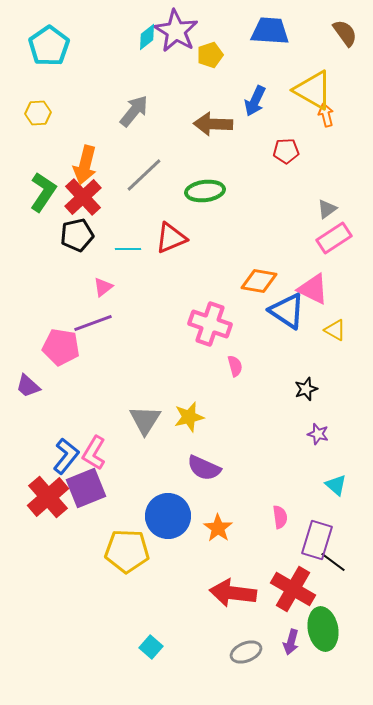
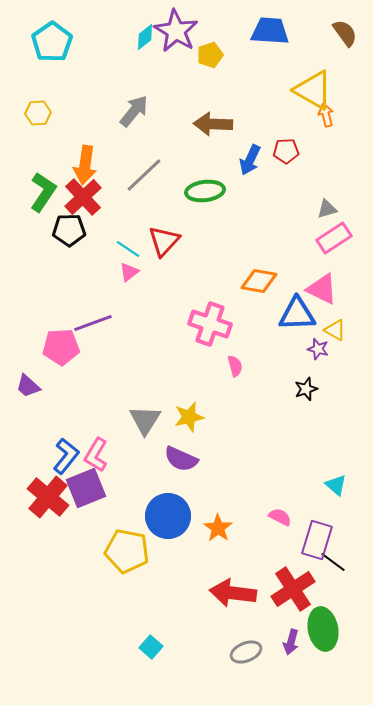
cyan diamond at (147, 37): moved 2 px left
cyan pentagon at (49, 46): moved 3 px right, 4 px up
blue arrow at (255, 101): moved 5 px left, 59 px down
orange arrow at (85, 165): rotated 6 degrees counterclockwise
gray triangle at (327, 209): rotated 20 degrees clockwise
black pentagon at (77, 235): moved 8 px left, 5 px up; rotated 12 degrees clockwise
red triangle at (171, 238): moved 7 px left, 3 px down; rotated 24 degrees counterclockwise
cyan line at (128, 249): rotated 35 degrees clockwise
pink triangle at (103, 287): moved 26 px right, 15 px up
pink triangle at (313, 289): moved 9 px right
blue triangle at (287, 311): moved 10 px right, 3 px down; rotated 36 degrees counterclockwise
pink pentagon at (61, 347): rotated 12 degrees counterclockwise
purple star at (318, 434): moved 85 px up
pink L-shape at (94, 453): moved 2 px right, 2 px down
purple semicircle at (204, 468): moved 23 px left, 9 px up
red cross at (48, 497): rotated 9 degrees counterclockwise
pink semicircle at (280, 517): rotated 55 degrees counterclockwise
yellow pentagon at (127, 551): rotated 9 degrees clockwise
red cross at (293, 589): rotated 27 degrees clockwise
